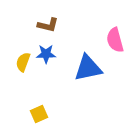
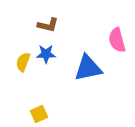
pink semicircle: moved 2 px right
